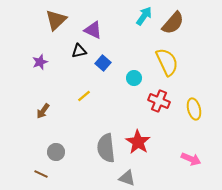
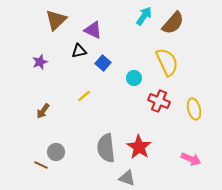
red star: moved 1 px right, 5 px down
brown line: moved 9 px up
